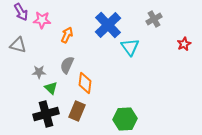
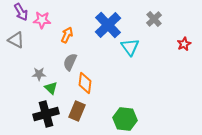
gray cross: rotated 14 degrees counterclockwise
gray triangle: moved 2 px left, 5 px up; rotated 12 degrees clockwise
gray semicircle: moved 3 px right, 3 px up
gray star: moved 2 px down
green hexagon: rotated 10 degrees clockwise
